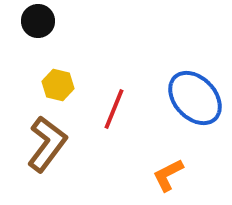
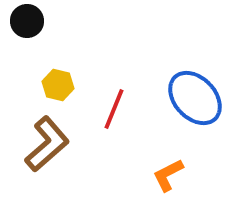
black circle: moved 11 px left
brown L-shape: rotated 12 degrees clockwise
